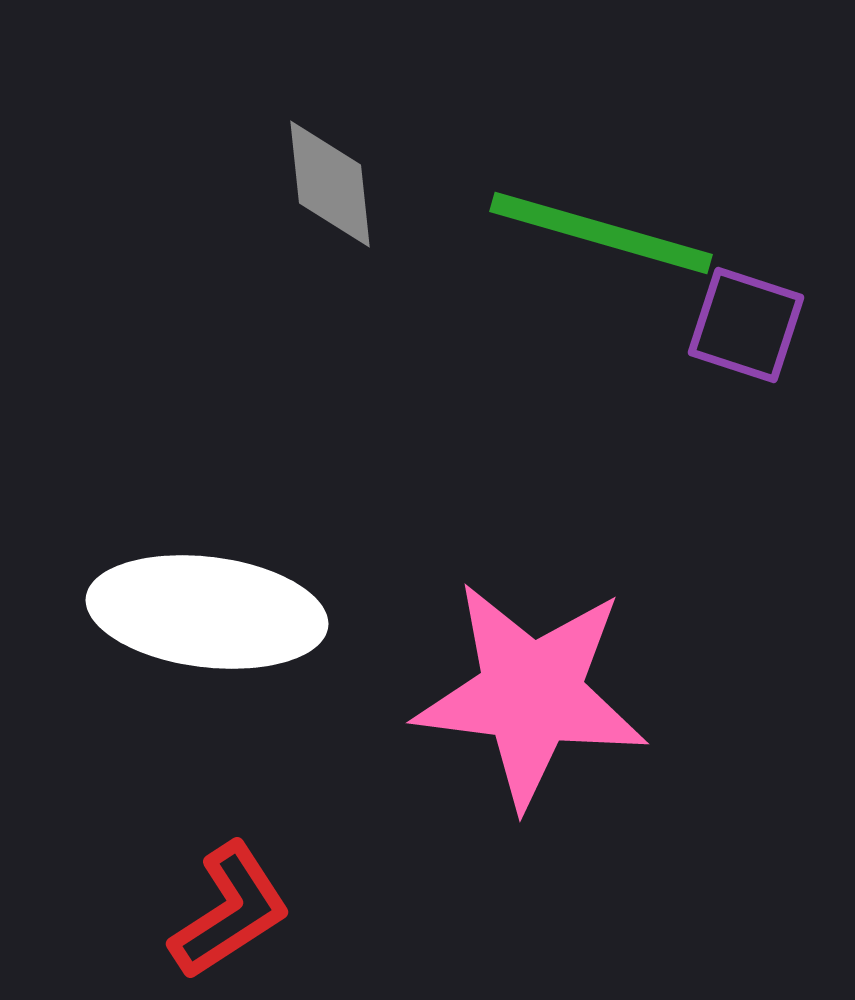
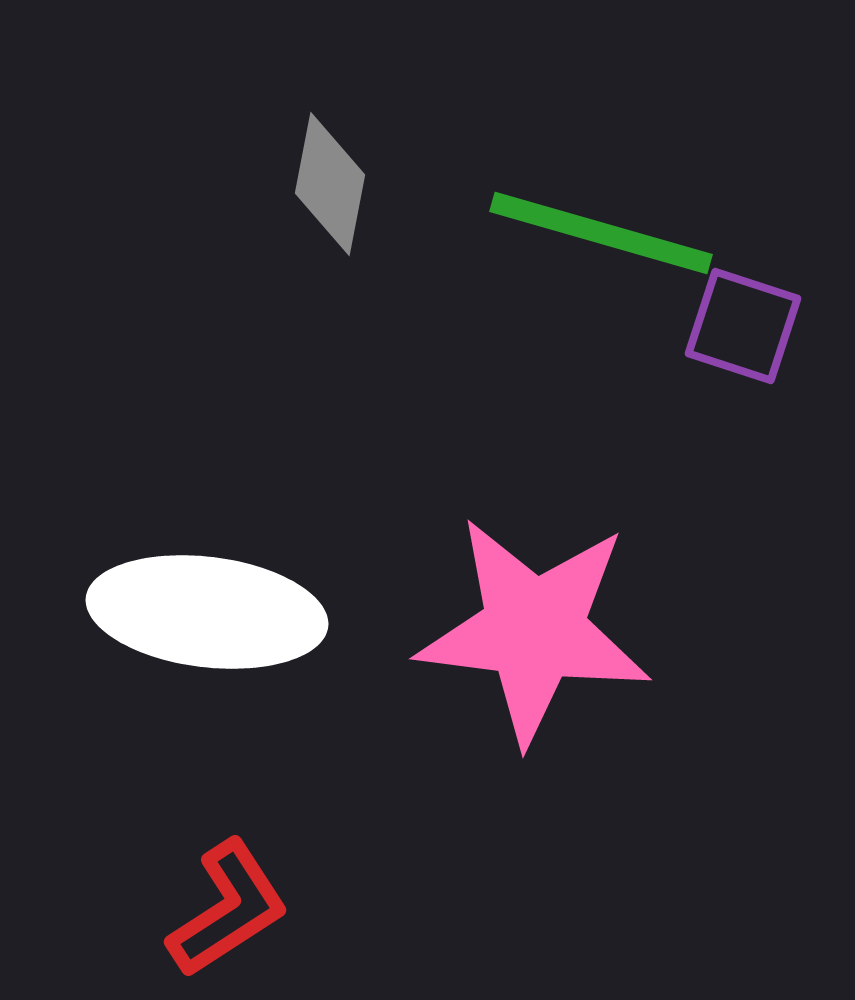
gray diamond: rotated 17 degrees clockwise
purple square: moved 3 px left, 1 px down
pink star: moved 3 px right, 64 px up
red L-shape: moved 2 px left, 2 px up
